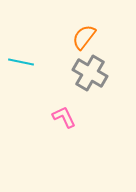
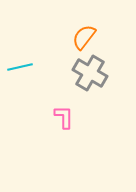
cyan line: moved 1 px left, 5 px down; rotated 25 degrees counterclockwise
pink L-shape: rotated 25 degrees clockwise
